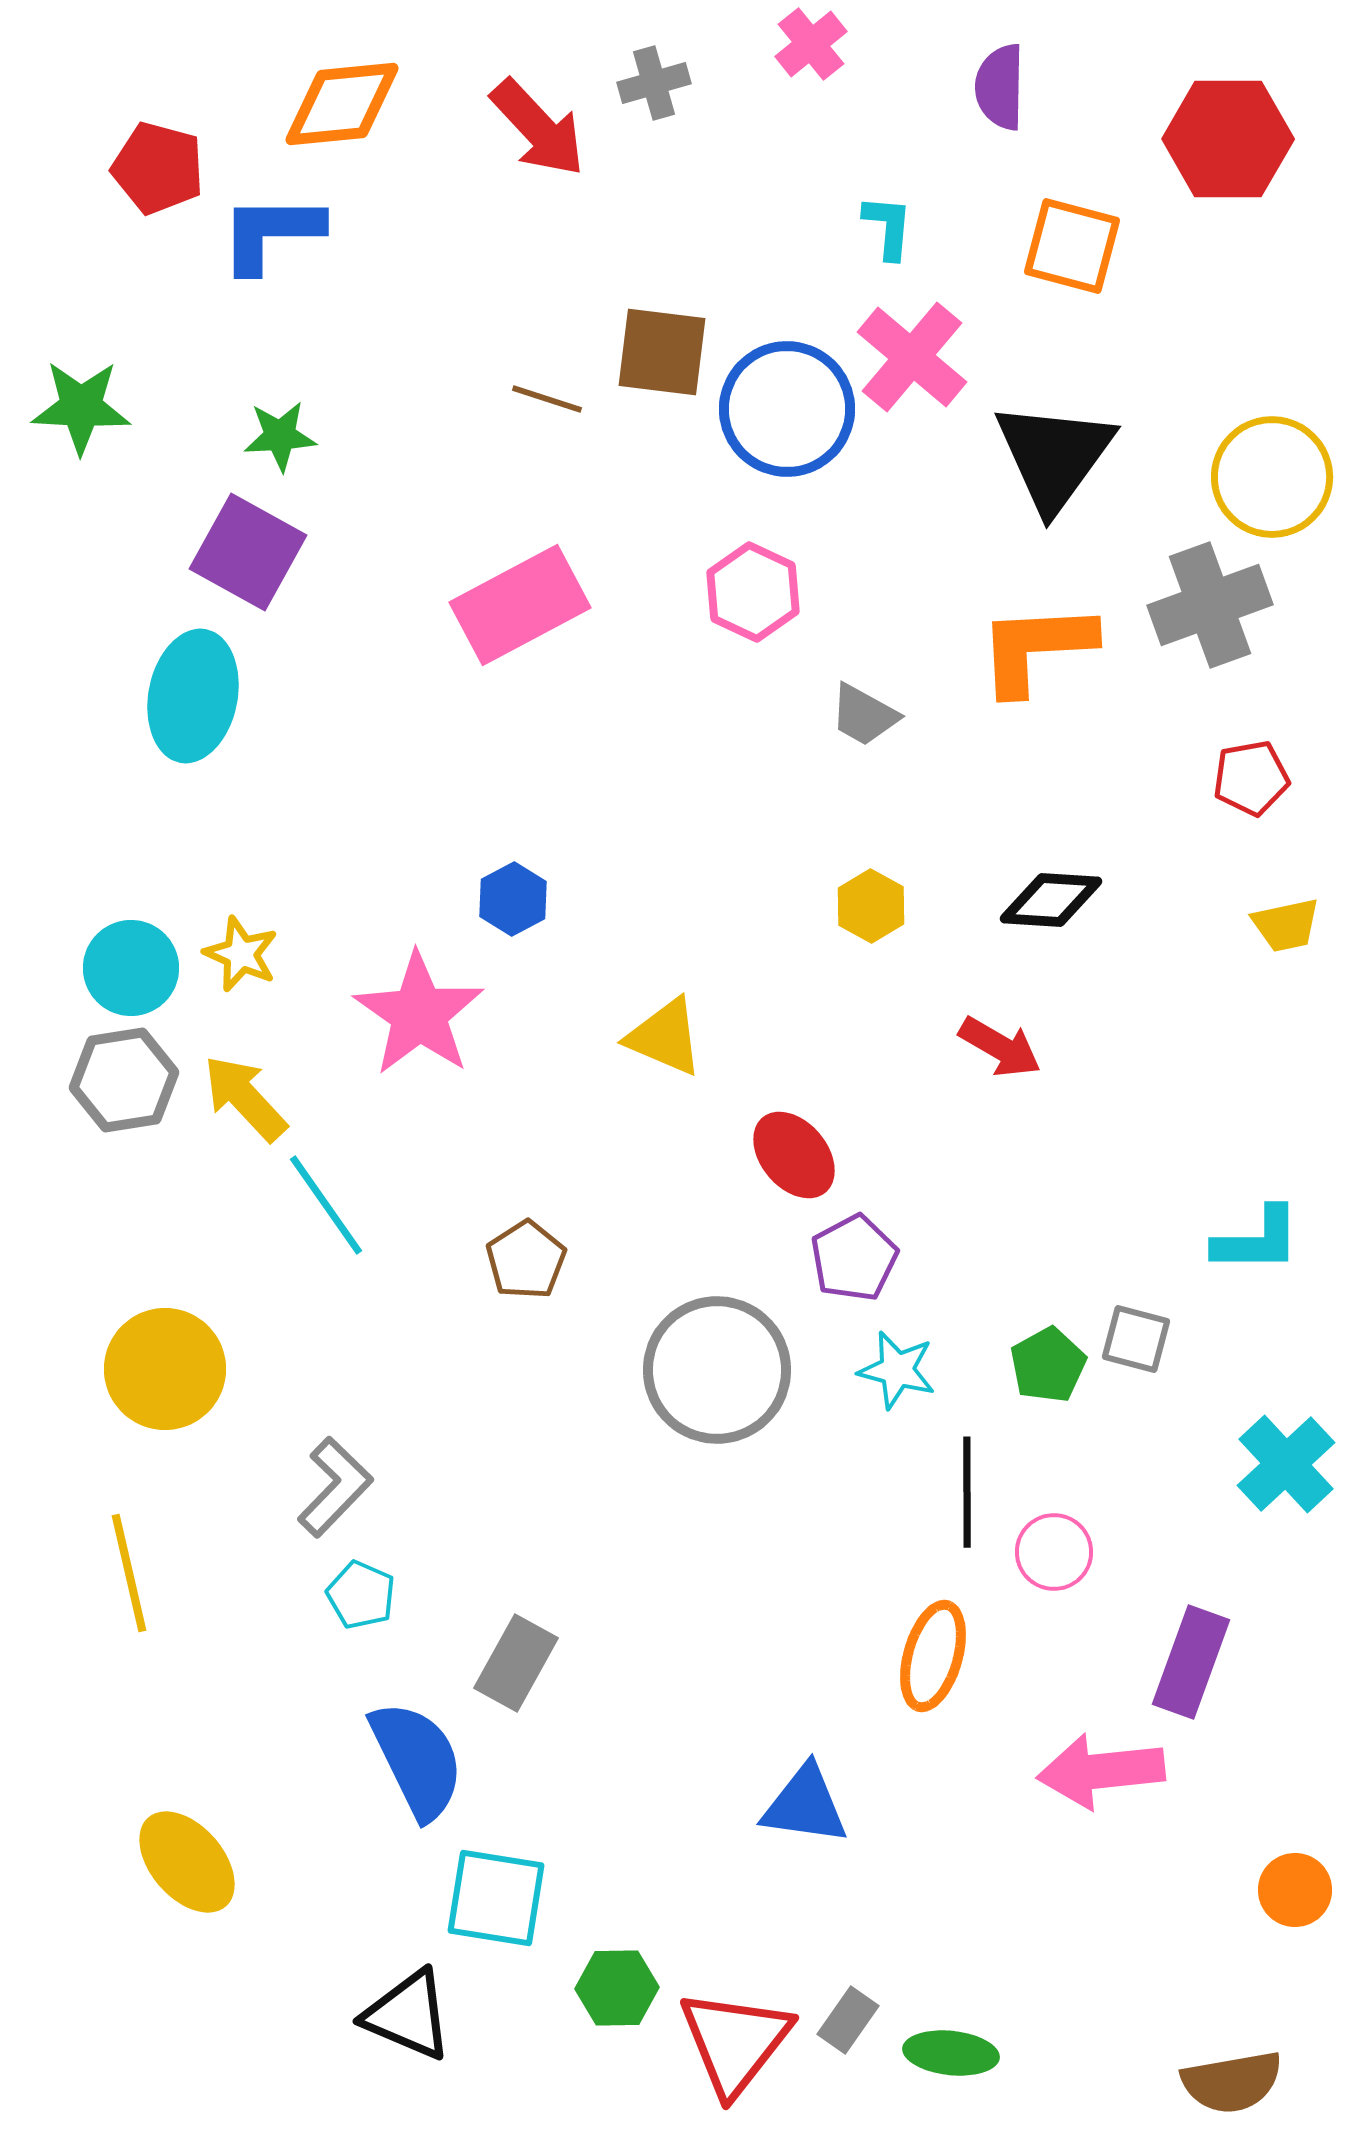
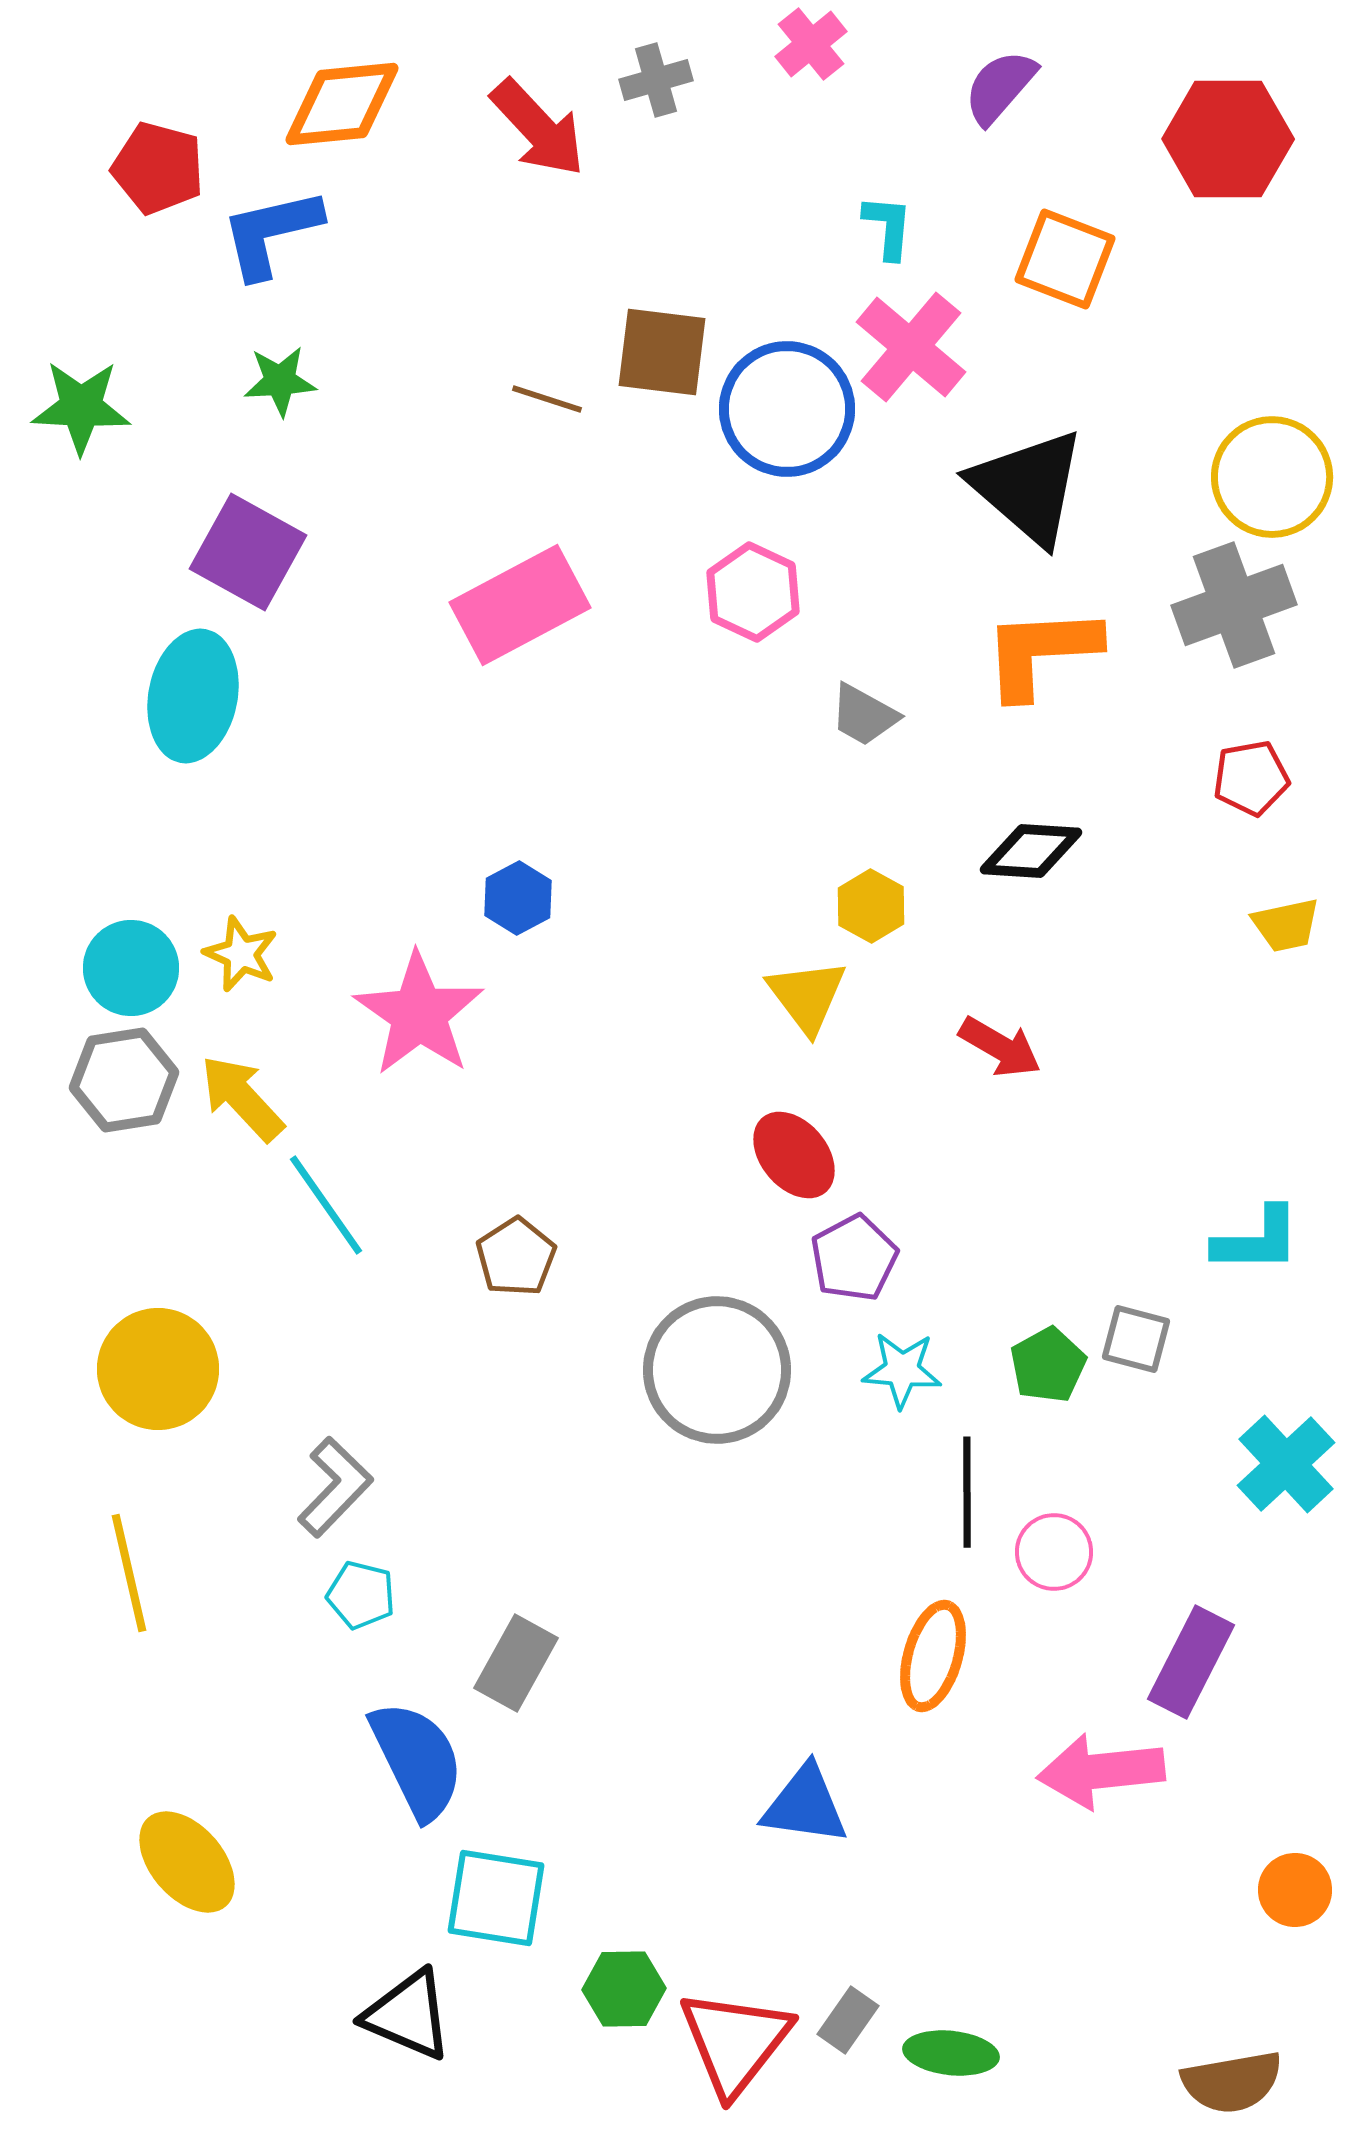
gray cross at (654, 83): moved 2 px right, 3 px up
purple semicircle at (1000, 87): rotated 40 degrees clockwise
blue L-shape at (271, 233): rotated 13 degrees counterclockwise
orange square at (1072, 246): moved 7 px left, 13 px down; rotated 6 degrees clockwise
pink cross at (912, 357): moved 1 px left, 10 px up
green star at (280, 436): moved 55 px up
black triangle at (1054, 456): moved 26 px left, 31 px down; rotated 25 degrees counterclockwise
gray cross at (1210, 605): moved 24 px right
orange L-shape at (1036, 648): moved 5 px right, 4 px down
blue hexagon at (513, 899): moved 5 px right, 1 px up
black diamond at (1051, 900): moved 20 px left, 49 px up
yellow triangle at (665, 1037): moved 142 px right, 41 px up; rotated 30 degrees clockwise
yellow arrow at (245, 1098): moved 3 px left
brown pentagon at (526, 1260): moved 10 px left, 3 px up
yellow circle at (165, 1369): moved 7 px left
cyan star at (897, 1370): moved 5 px right; rotated 10 degrees counterclockwise
cyan pentagon at (361, 1595): rotated 10 degrees counterclockwise
purple rectangle at (1191, 1662): rotated 7 degrees clockwise
green hexagon at (617, 1988): moved 7 px right, 1 px down
